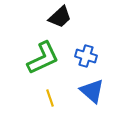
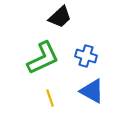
blue triangle: rotated 12 degrees counterclockwise
